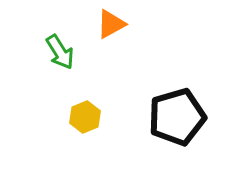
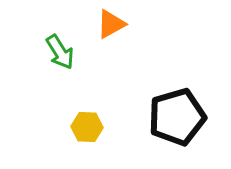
yellow hexagon: moved 2 px right, 10 px down; rotated 24 degrees clockwise
